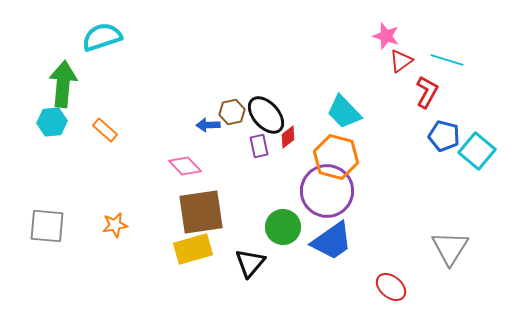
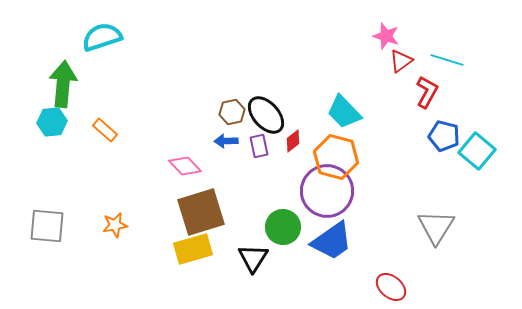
blue arrow: moved 18 px right, 16 px down
red diamond: moved 5 px right, 4 px down
brown square: rotated 9 degrees counterclockwise
gray triangle: moved 14 px left, 21 px up
black triangle: moved 3 px right, 5 px up; rotated 8 degrees counterclockwise
